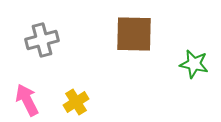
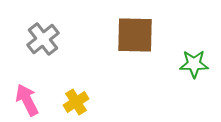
brown square: moved 1 px right, 1 px down
gray cross: moved 1 px right, 1 px up; rotated 24 degrees counterclockwise
green star: rotated 12 degrees counterclockwise
